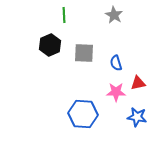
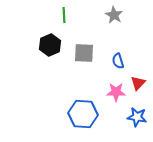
blue semicircle: moved 2 px right, 2 px up
red triangle: rotated 35 degrees counterclockwise
